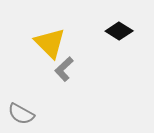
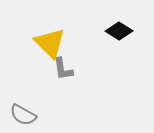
gray L-shape: moved 1 px left; rotated 55 degrees counterclockwise
gray semicircle: moved 2 px right, 1 px down
